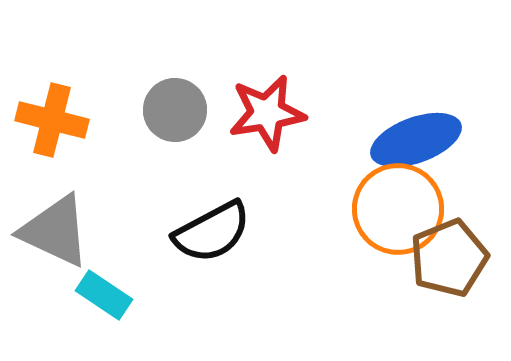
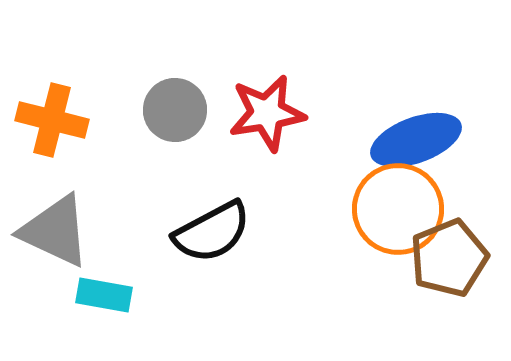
cyan rectangle: rotated 24 degrees counterclockwise
